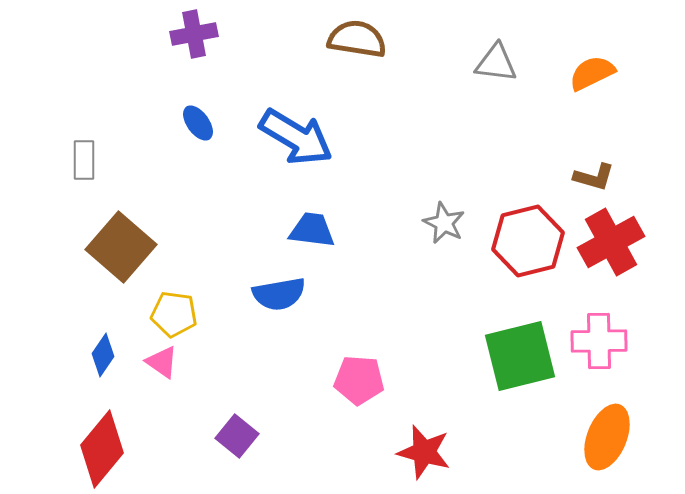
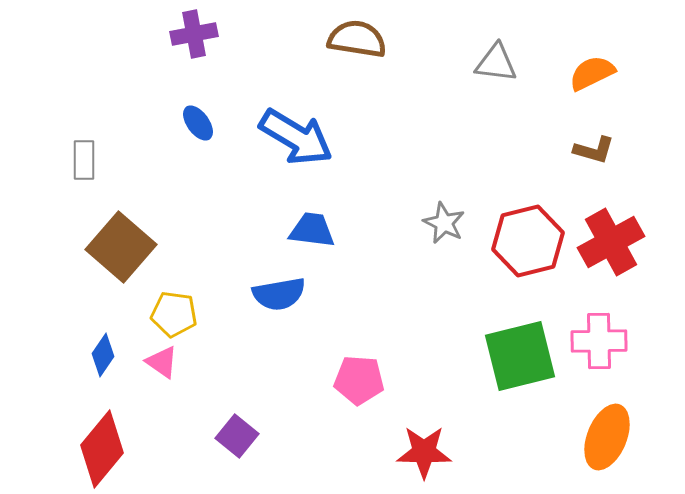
brown L-shape: moved 27 px up
red star: rotated 14 degrees counterclockwise
